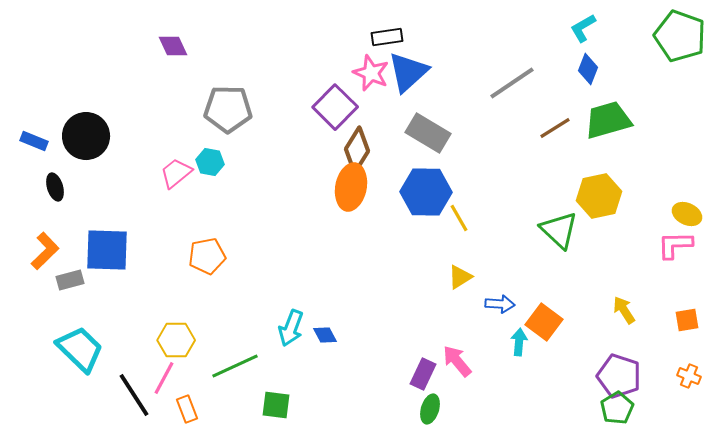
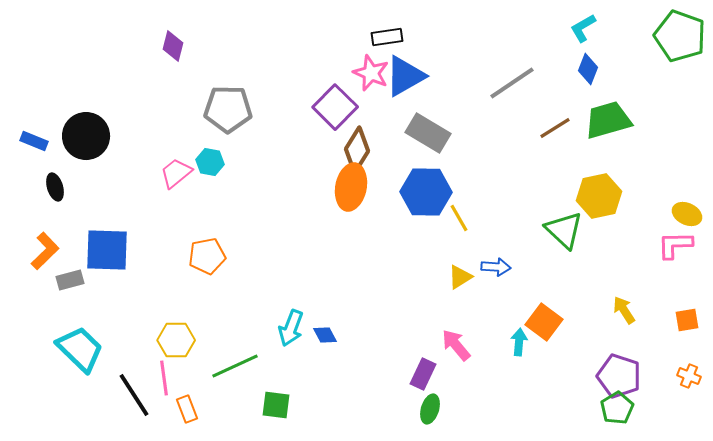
purple diamond at (173, 46): rotated 40 degrees clockwise
blue triangle at (408, 72): moved 3 px left, 4 px down; rotated 12 degrees clockwise
green triangle at (559, 230): moved 5 px right
blue arrow at (500, 304): moved 4 px left, 37 px up
pink arrow at (457, 361): moved 1 px left, 16 px up
pink line at (164, 378): rotated 36 degrees counterclockwise
